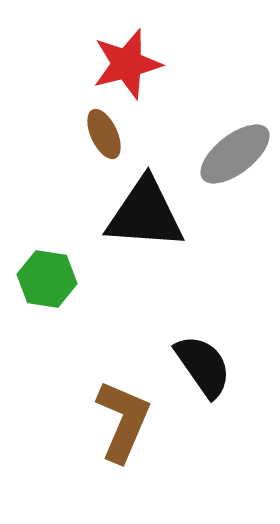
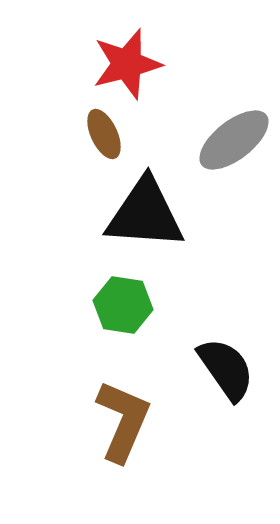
gray ellipse: moved 1 px left, 14 px up
green hexagon: moved 76 px right, 26 px down
black semicircle: moved 23 px right, 3 px down
